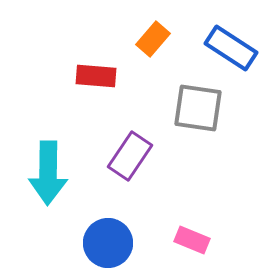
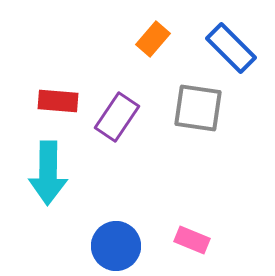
blue rectangle: rotated 12 degrees clockwise
red rectangle: moved 38 px left, 25 px down
purple rectangle: moved 13 px left, 39 px up
blue circle: moved 8 px right, 3 px down
